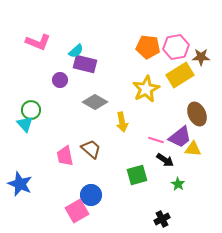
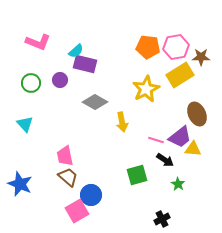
green circle: moved 27 px up
brown trapezoid: moved 23 px left, 28 px down
